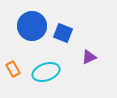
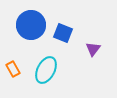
blue circle: moved 1 px left, 1 px up
purple triangle: moved 4 px right, 8 px up; rotated 28 degrees counterclockwise
cyan ellipse: moved 2 px up; rotated 44 degrees counterclockwise
